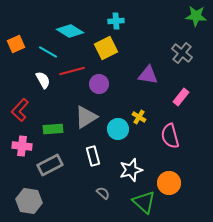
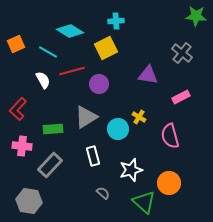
pink rectangle: rotated 24 degrees clockwise
red L-shape: moved 2 px left, 1 px up
gray rectangle: rotated 20 degrees counterclockwise
